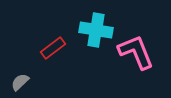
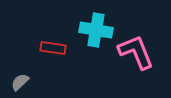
red rectangle: rotated 45 degrees clockwise
